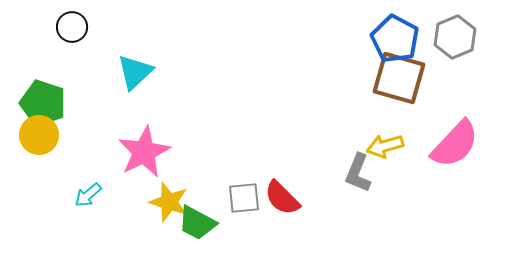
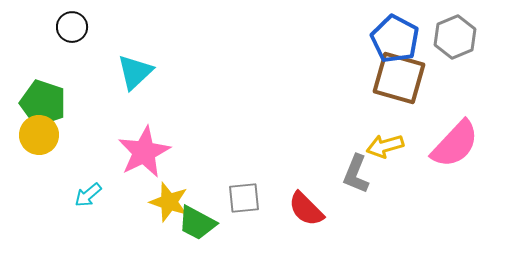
gray L-shape: moved 2 px left, 1 px down
red semicircle: moved 24 px right, 11 px down
